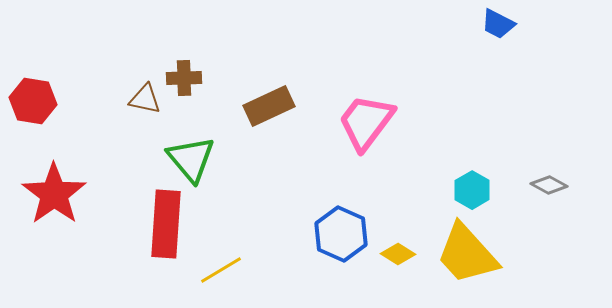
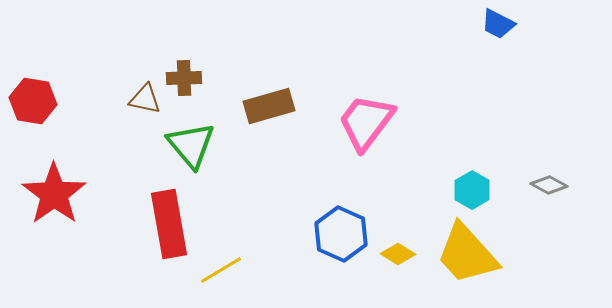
brown rectangle: rotated 9 degrees clockwise
green triangle: moved 14 px up
red rectangle: moved 3 px right; rotated 14 degrees counterclockwise
